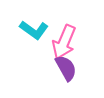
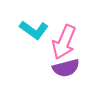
purple semicircle: rotated 104 degrees clockwise
